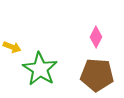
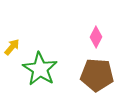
yellow arrow: rotated 72 degrees counterclockwise
